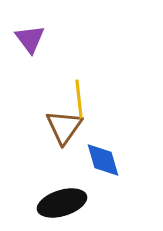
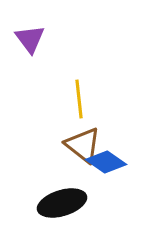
brown triangle: moved 19 px right, 18 px down; rotated 27 degrees counterclockwise
blue diamond: moved 3 px right, 2 px down; rotated 39 degrees counterclockwise
